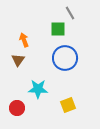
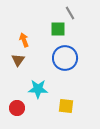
yellow square: moved 2 px left, 1 px down; rotated 28 degrees clockwise
